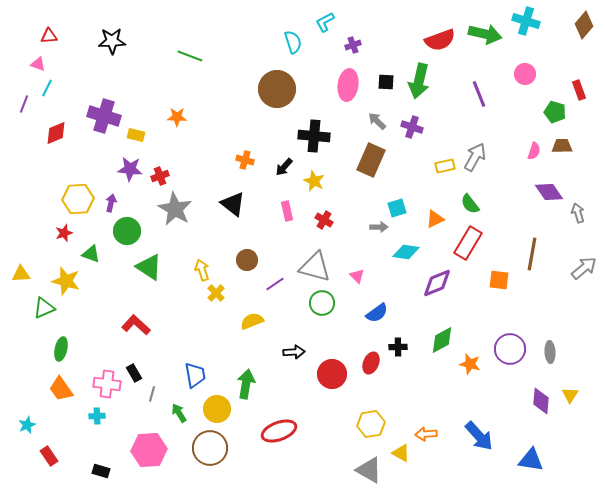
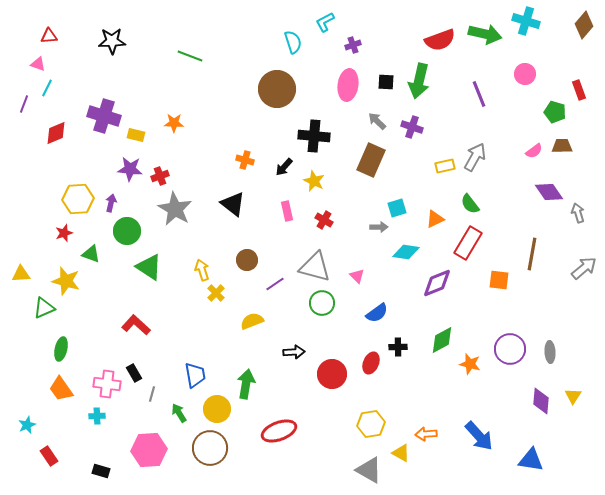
orange star at (177, 117): moved 3 px left, 6 px down
pink semicircle at (534, 151): rotated 36 degrees clockwise
yellow triangle at (570, 395): moved 3 px right, 1 px down
